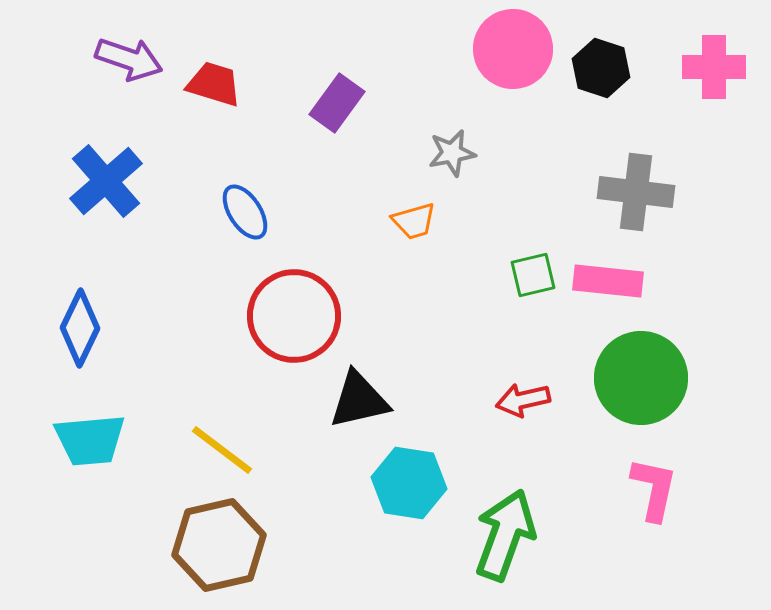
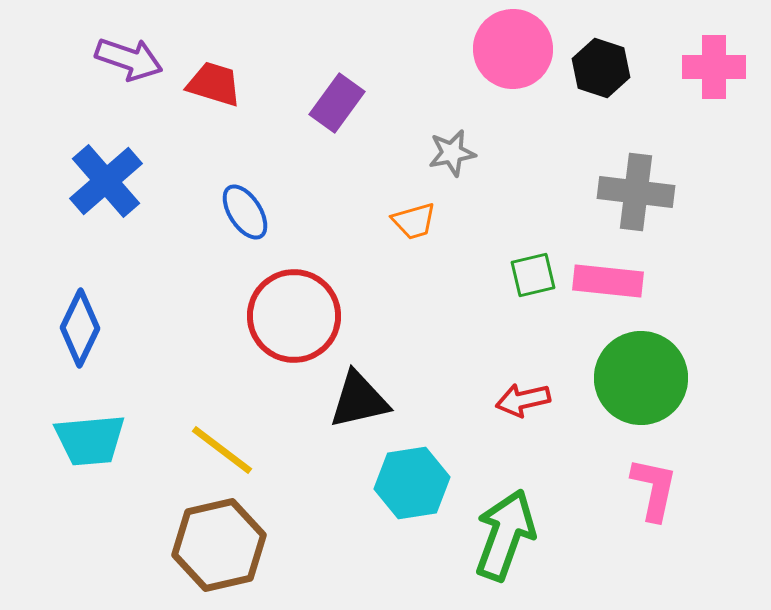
cyan hexagon: moved 3 px right; rotated 18 degrees counterclockwise
